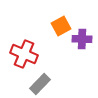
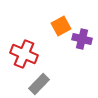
purple cross: rotated 12 degrees clockwise
gray rectangle: moved 1 px left
